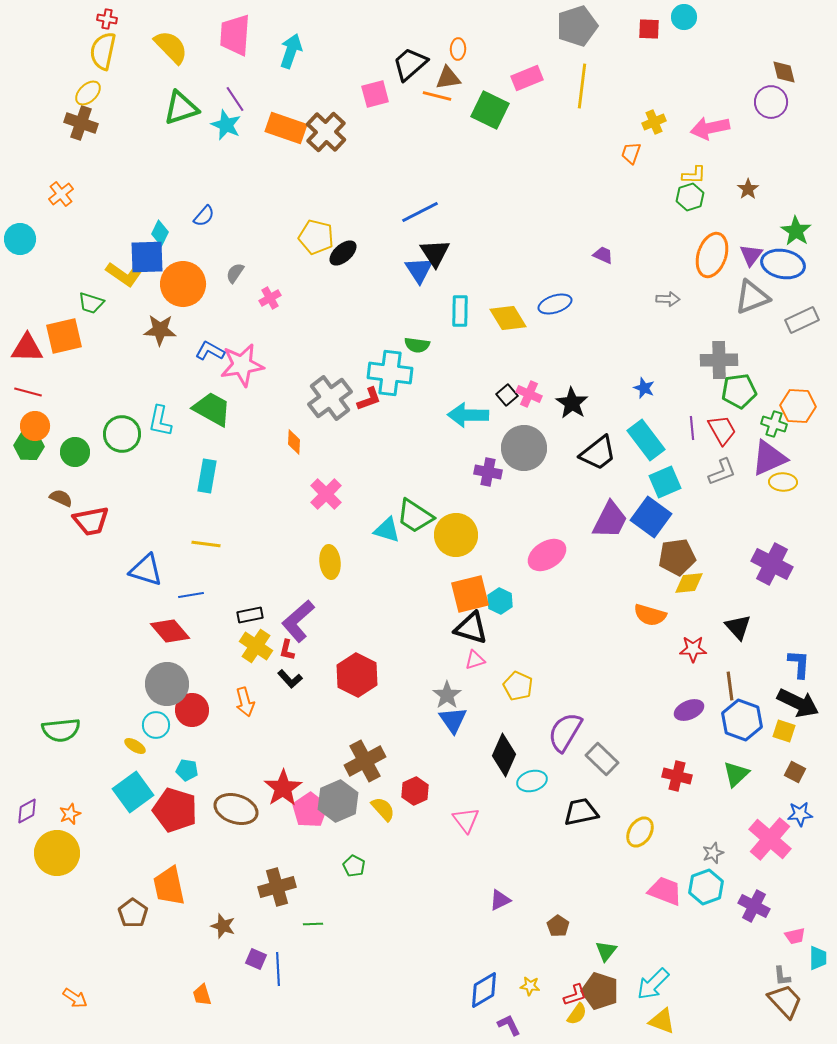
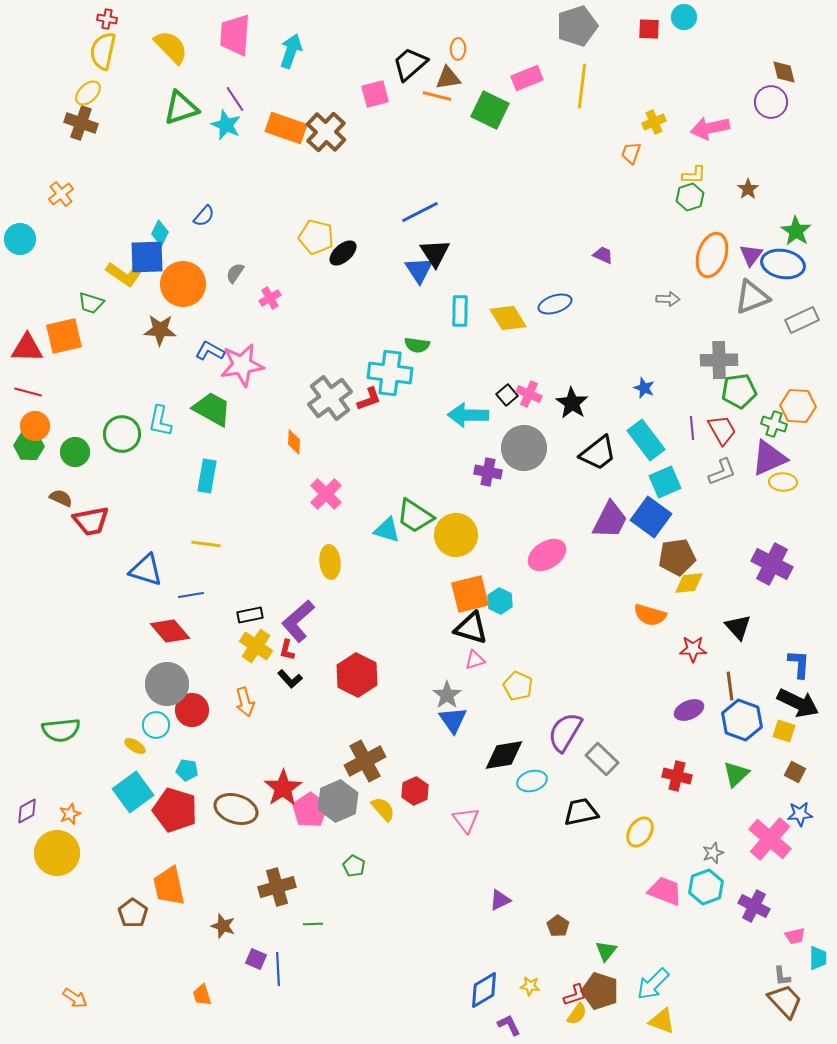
black diamond at (504, 755): rotated 57 degrees clockwise
